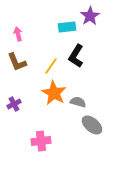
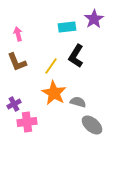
purple star: moved 4 px right, 3 px down
pink cross: moved 14 px left, 19 px up
